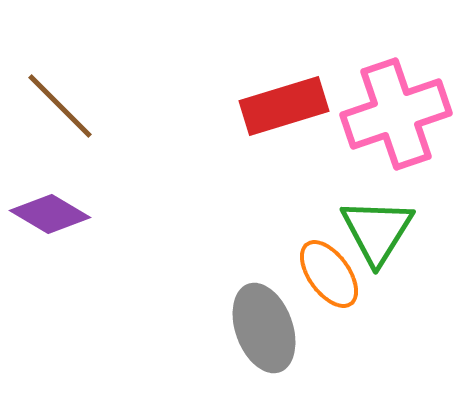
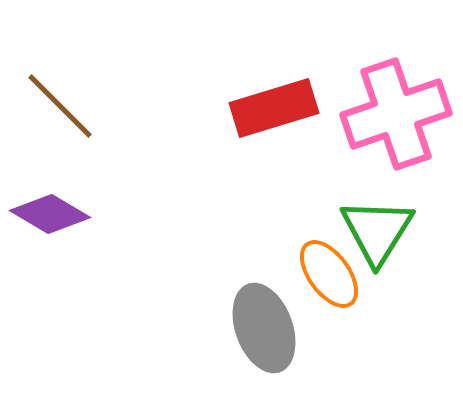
red rectangle: moved 10 px left, 2 px down
